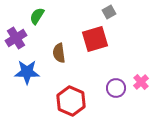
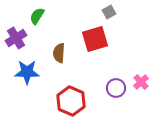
brown semicircle: rotated 12 degrees clockwise
